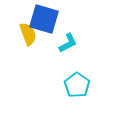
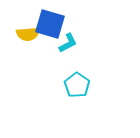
blue square: moved 6 px right, 5 px down
yellow semicircle: rotated 105 degrees clockwise
